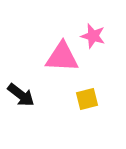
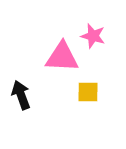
black arrow: rotated 148 degrees counterclockwise
yellow square: moved 1 px right, 7 px up; rotated 15 degrees clockwise
